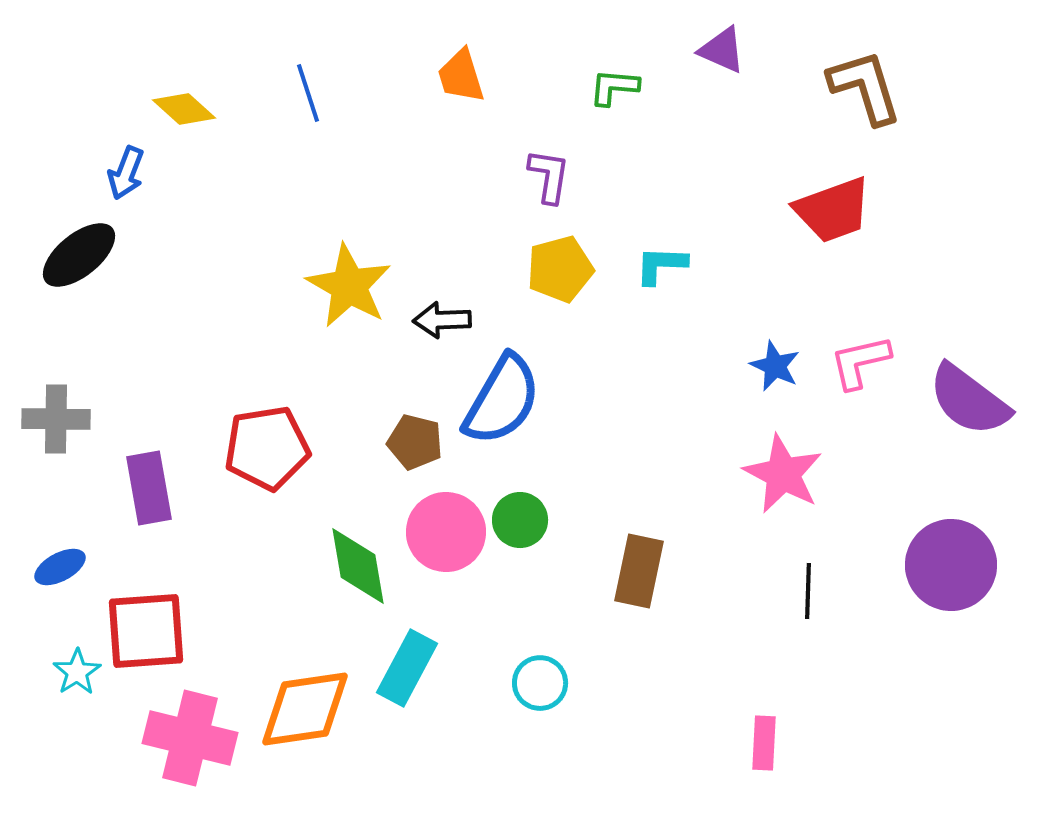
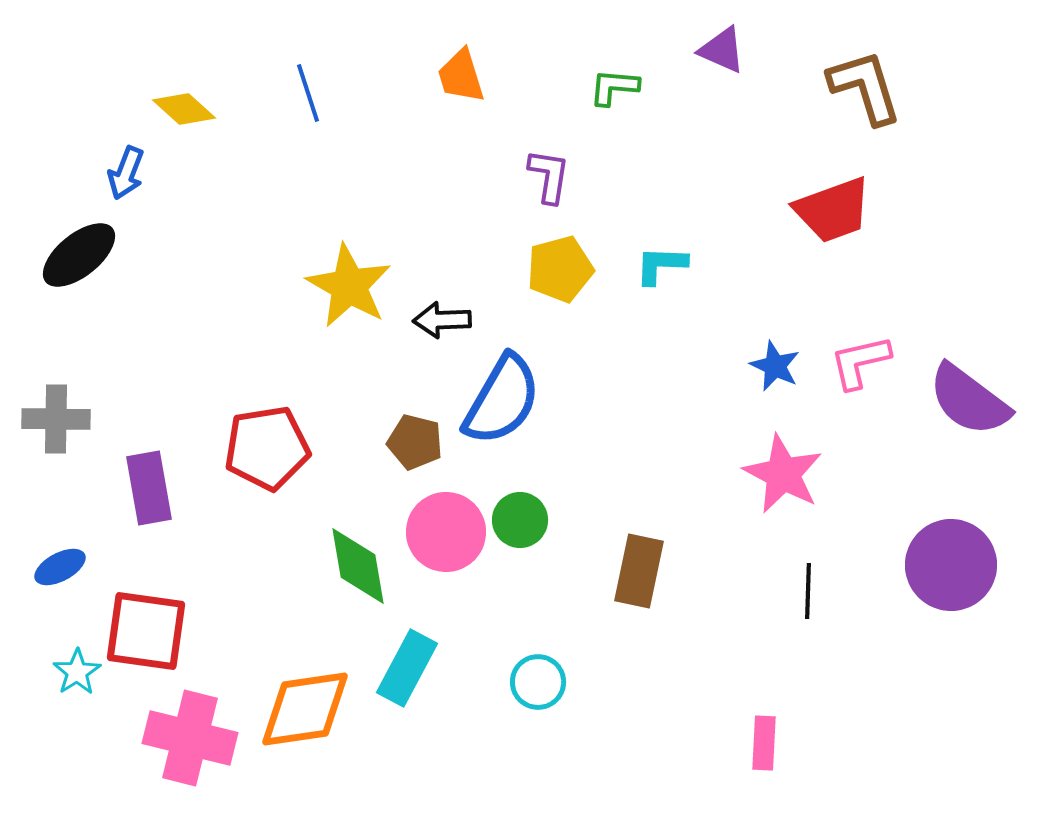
red square: rotated 12 degrees clockwise
cyan circle: moved 2 px left, 1 px up
